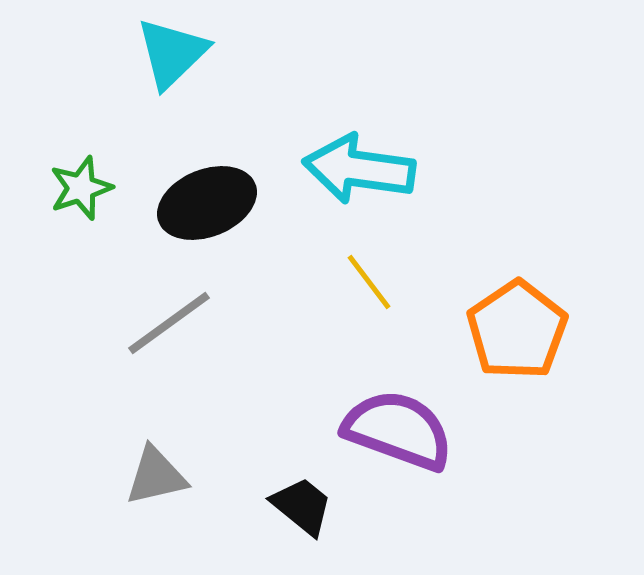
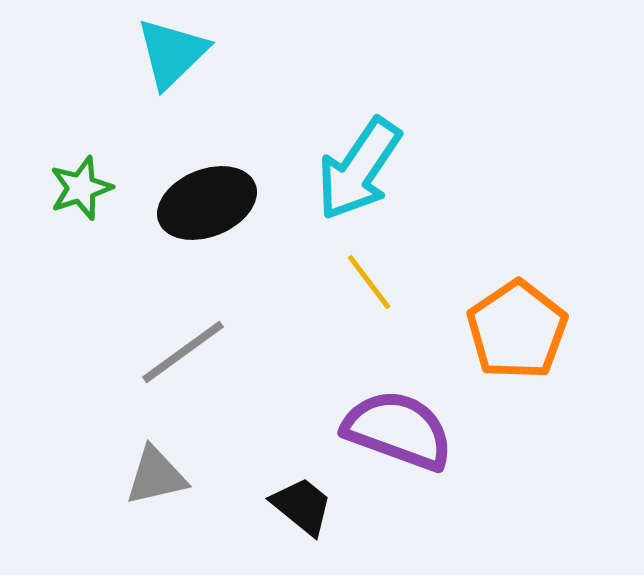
cyan arrow: rotated 64 degrees counterclockwise
gray line: moved 14 px right, 29 px down
